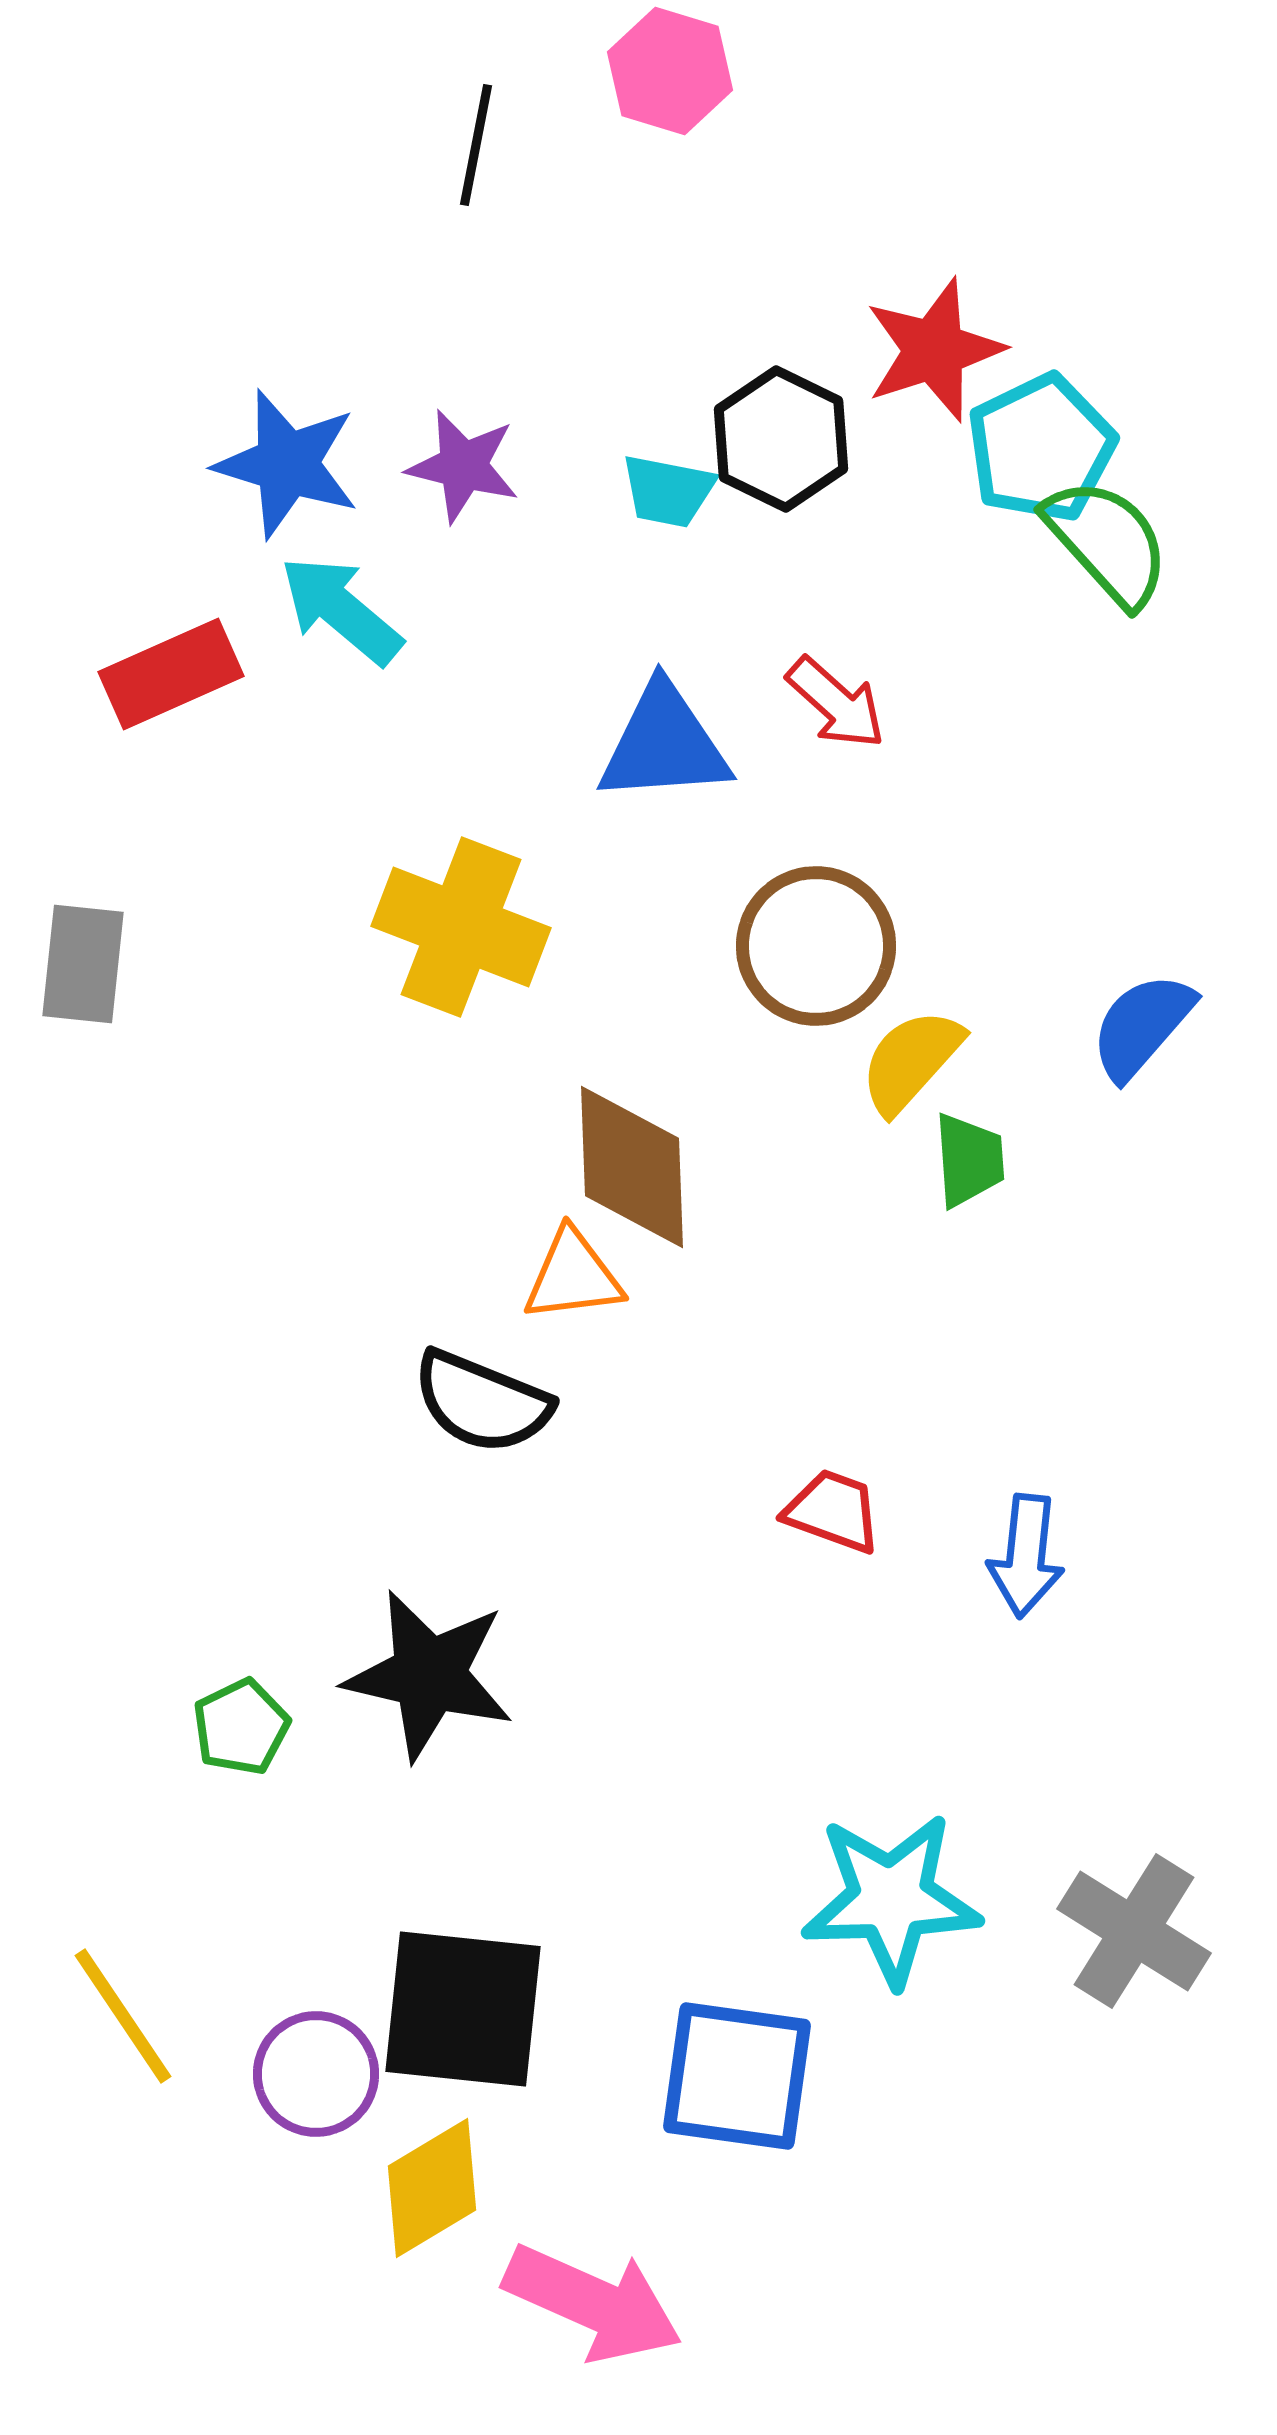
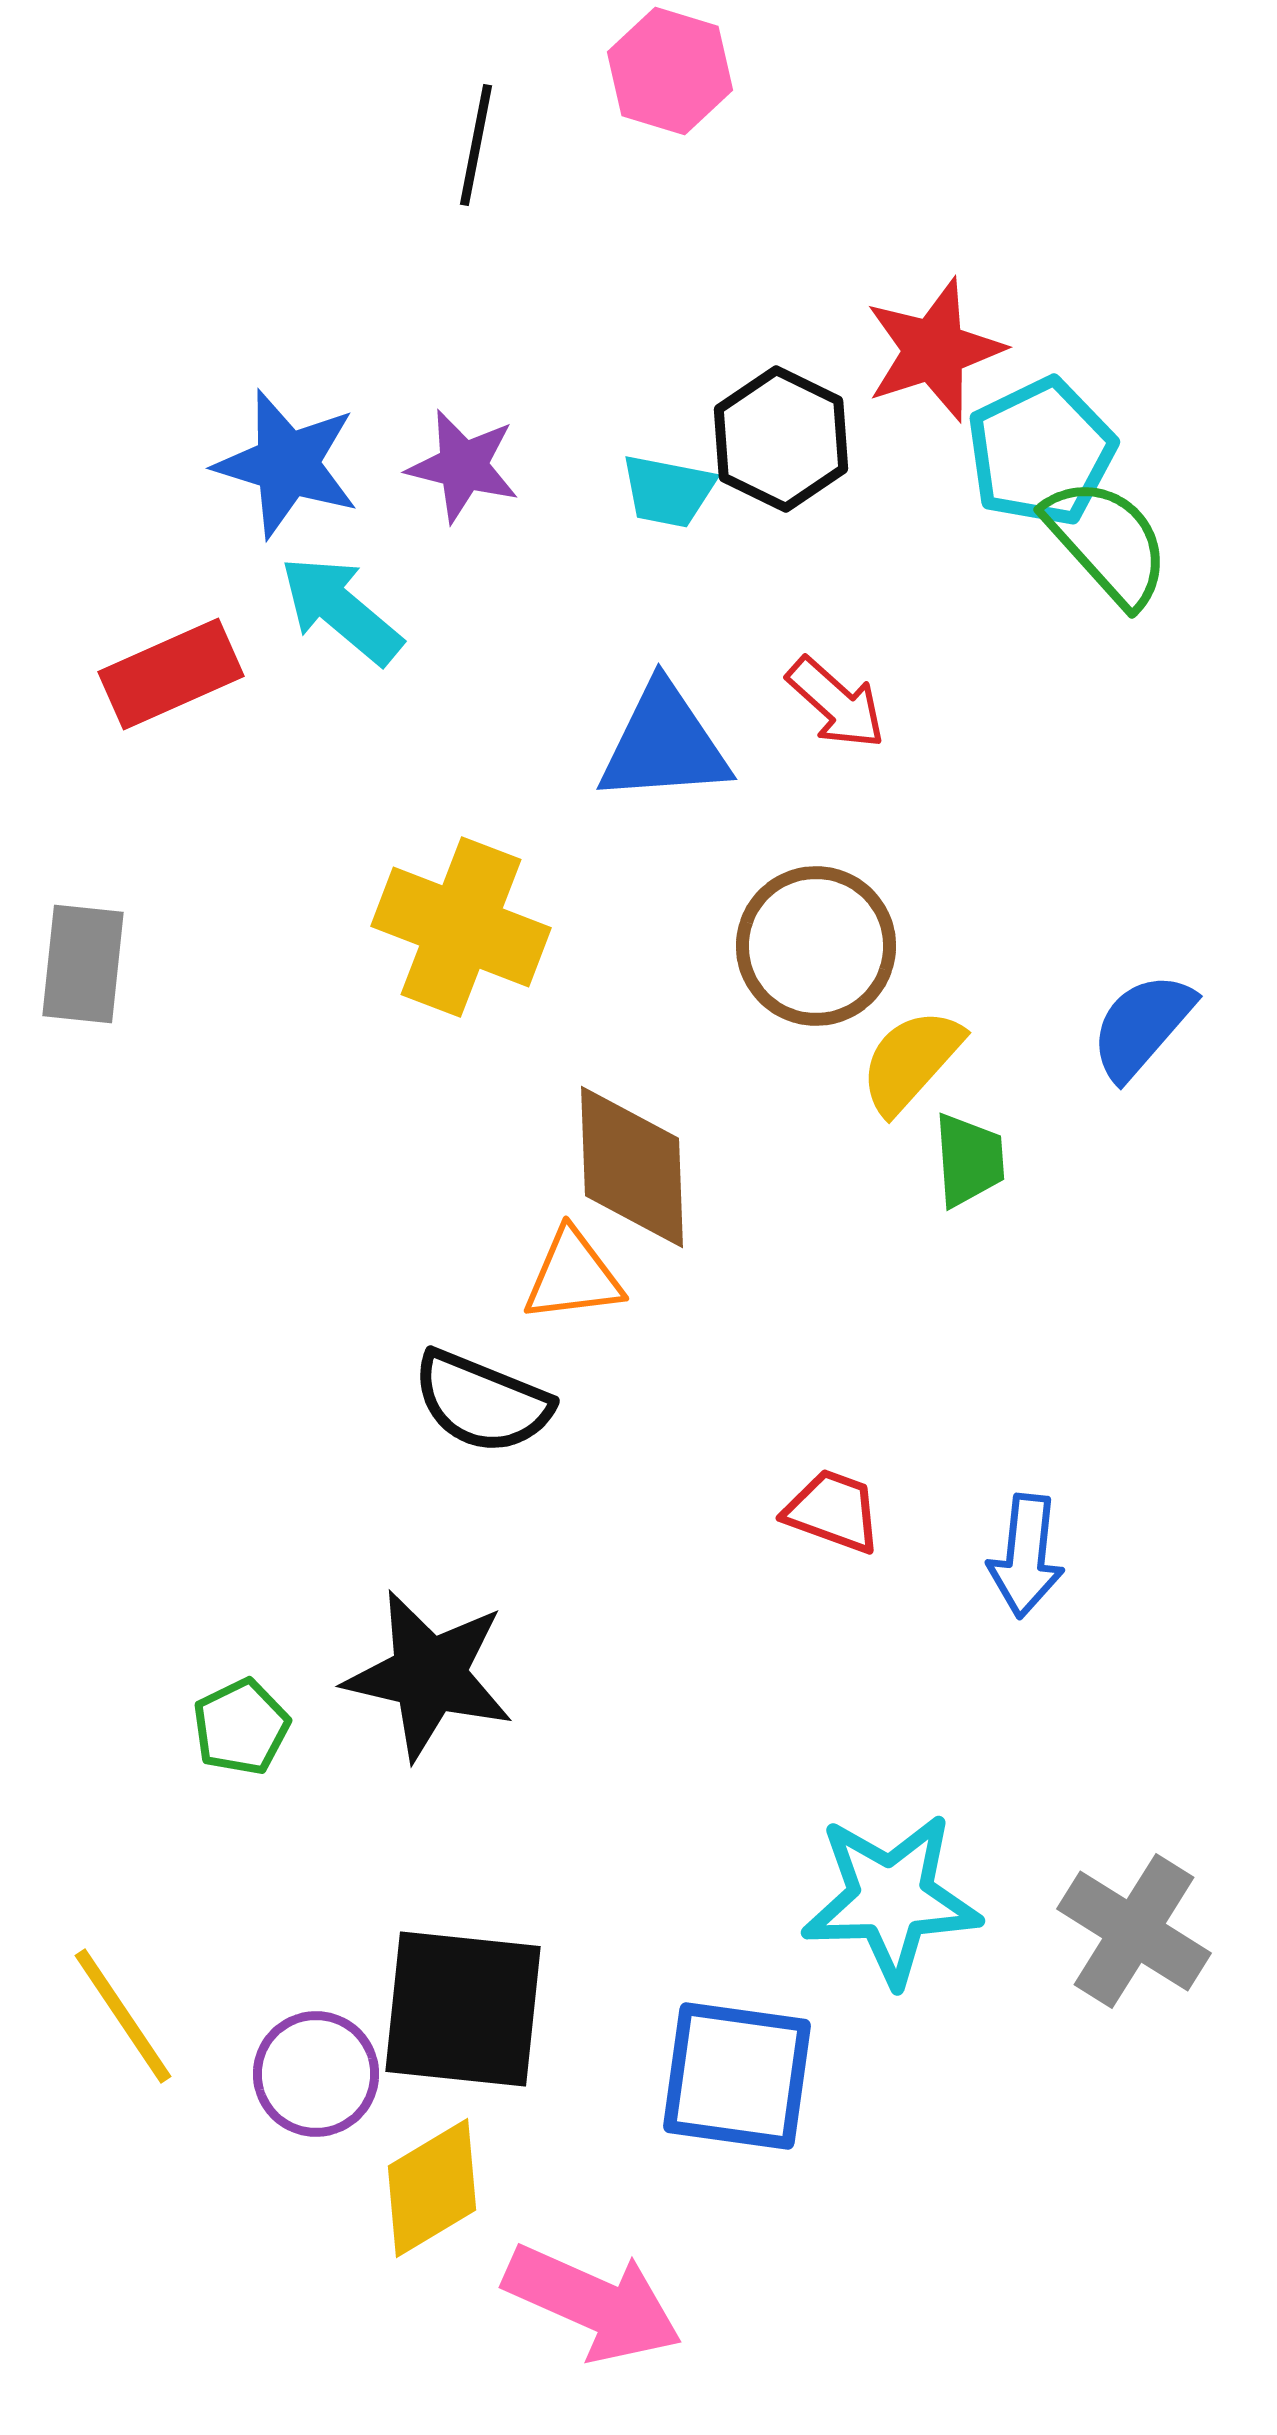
cyan pentagon: moved 4 px down
